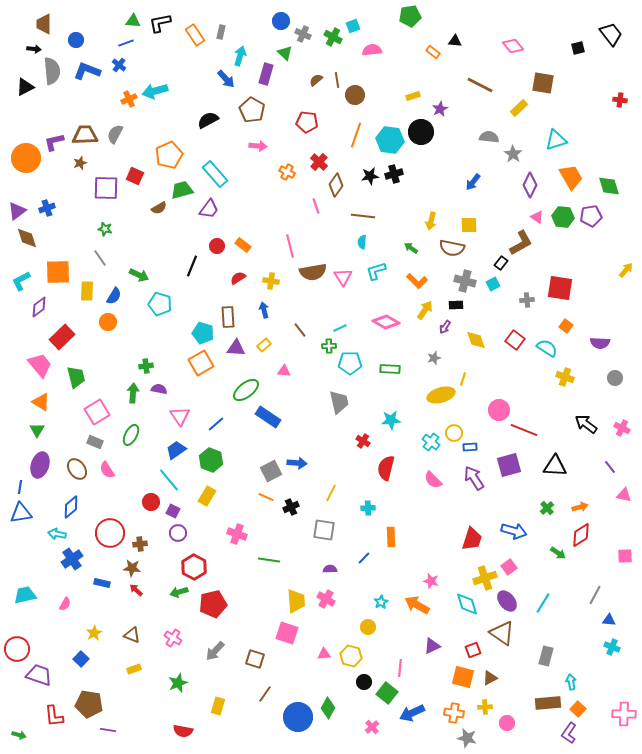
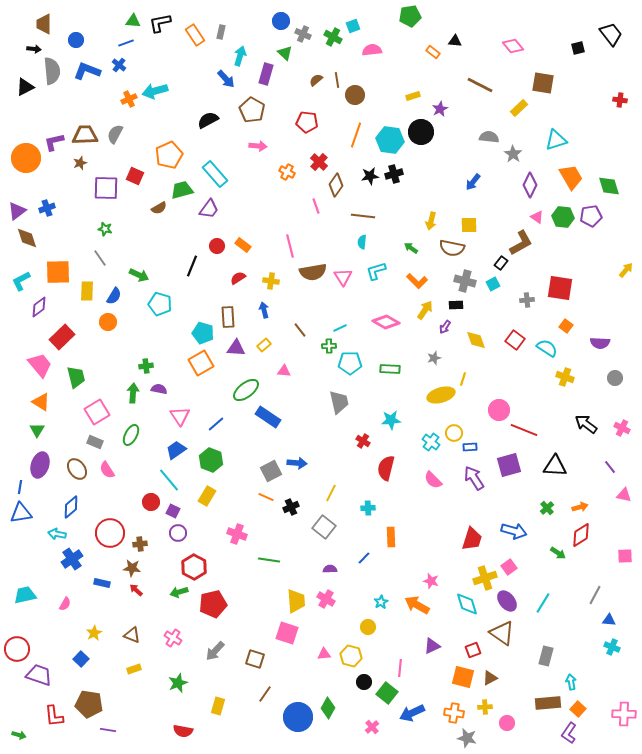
gray square at (324, 530): moved 3 px up; rotated 30 degrees clockwise
